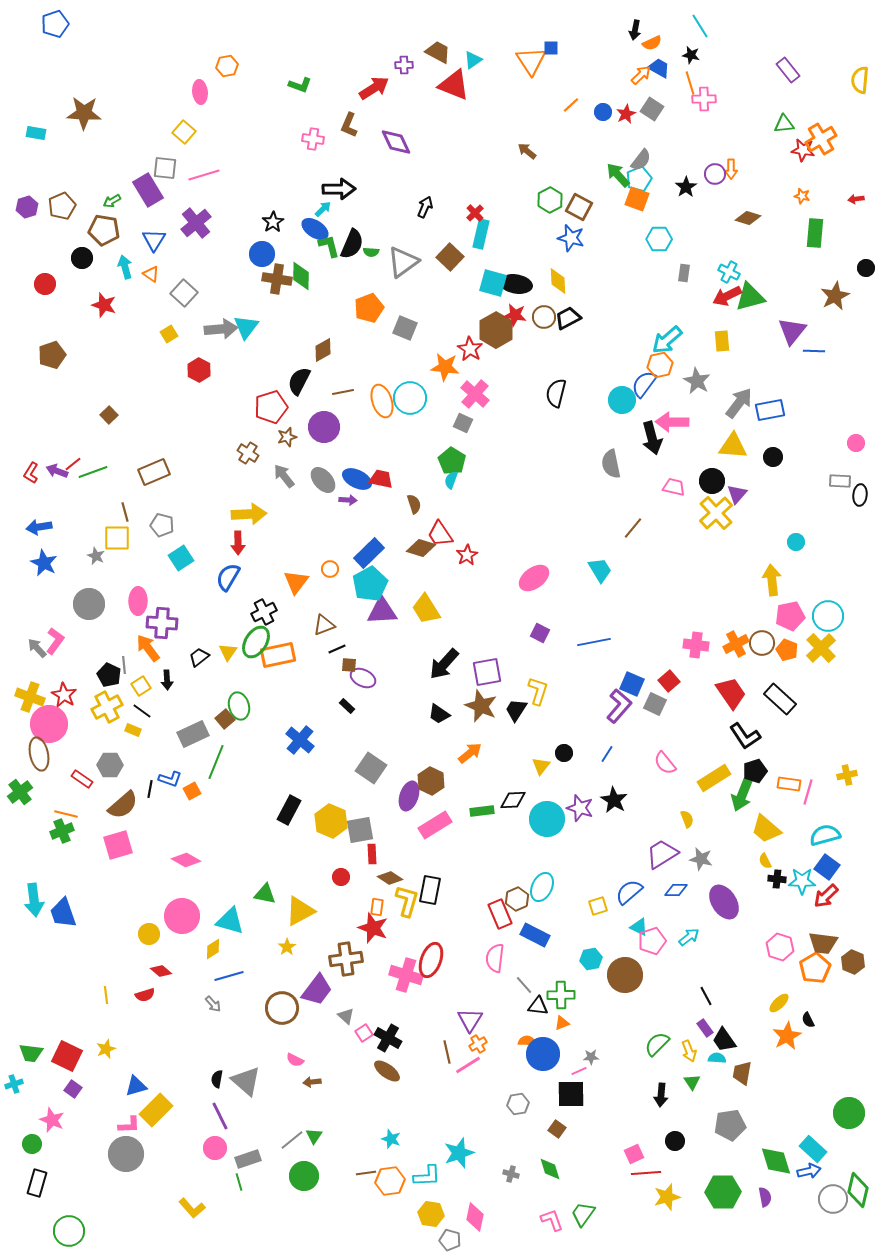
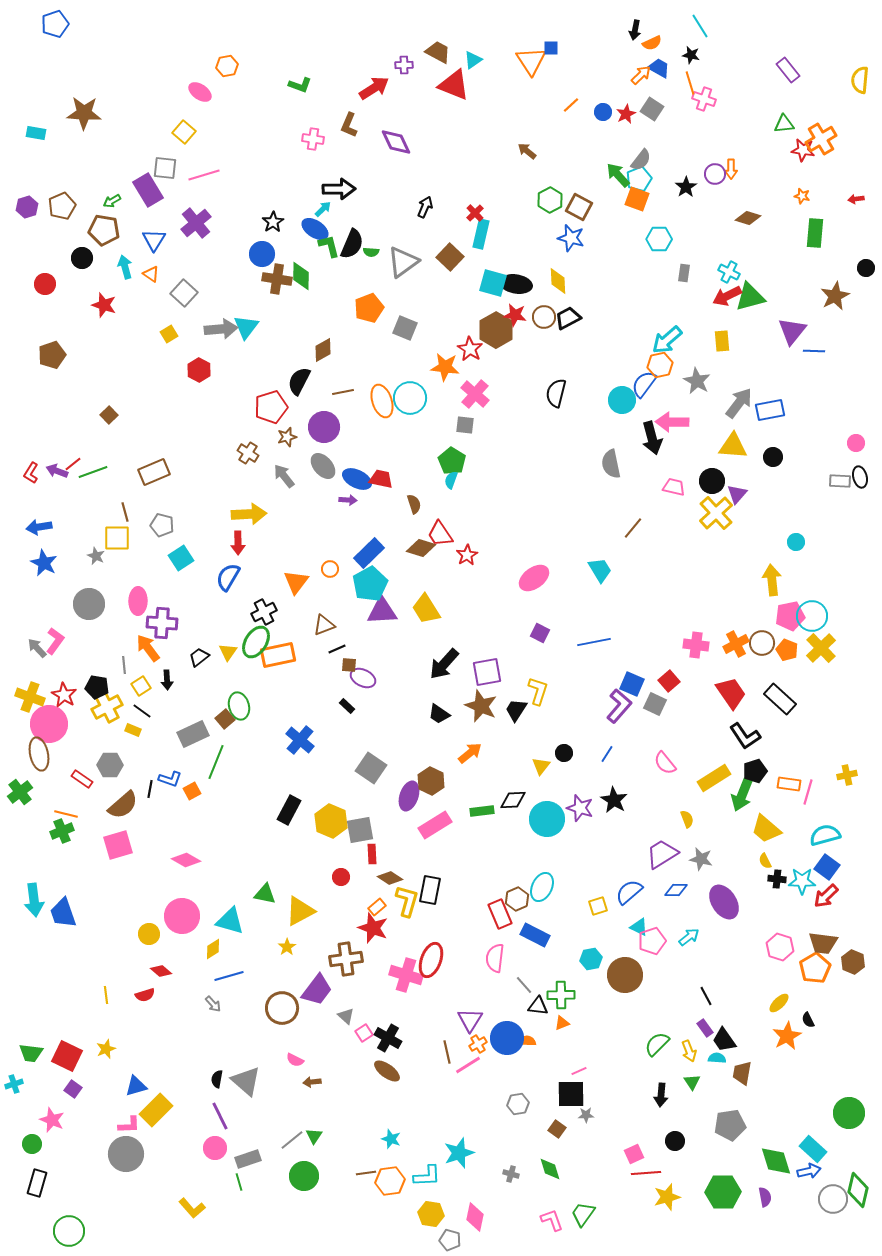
pink ellipse at (200, 92): rotated 50 degrees counterclockwise
pink cross at (704, 99): rotated 20 degrees clockwise
gray square at (463, 423): moved 2 px right, 2 px down; rotated 18 degrees counterclockwise
gray ellipse at (323, 480): moved 14 px up
black ellipse at (860, 495): moved 18 px up; rotated 20 degrees counterclockwise
cyan circle at (828, 616): moved 16 px left
black pentagon at (109, 675): moved 12 px left, 12 px down; rotated 15 degrees counterclockwise
orange rectangle at (377, 907): rotated 42 degrees clockwise
blue circle at (543, 1054): moved 36 px left, 16 px up
gray star at (591, 1057): moved 5 px left, 58 px down
